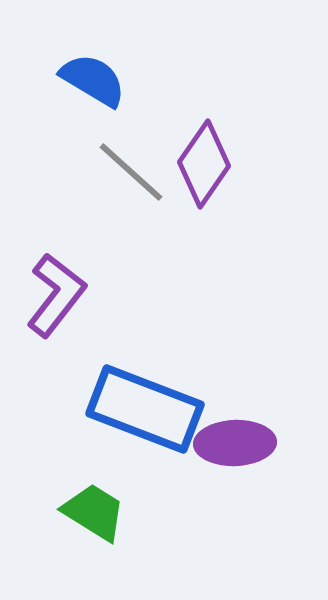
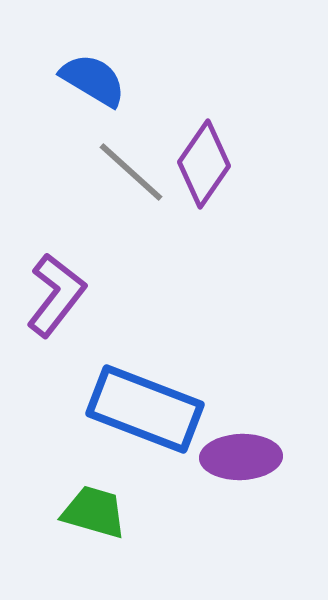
purple ellipse: moved 6 px right, 14 px down
green trapezoid: rotated 16 degrees counterclockwise
